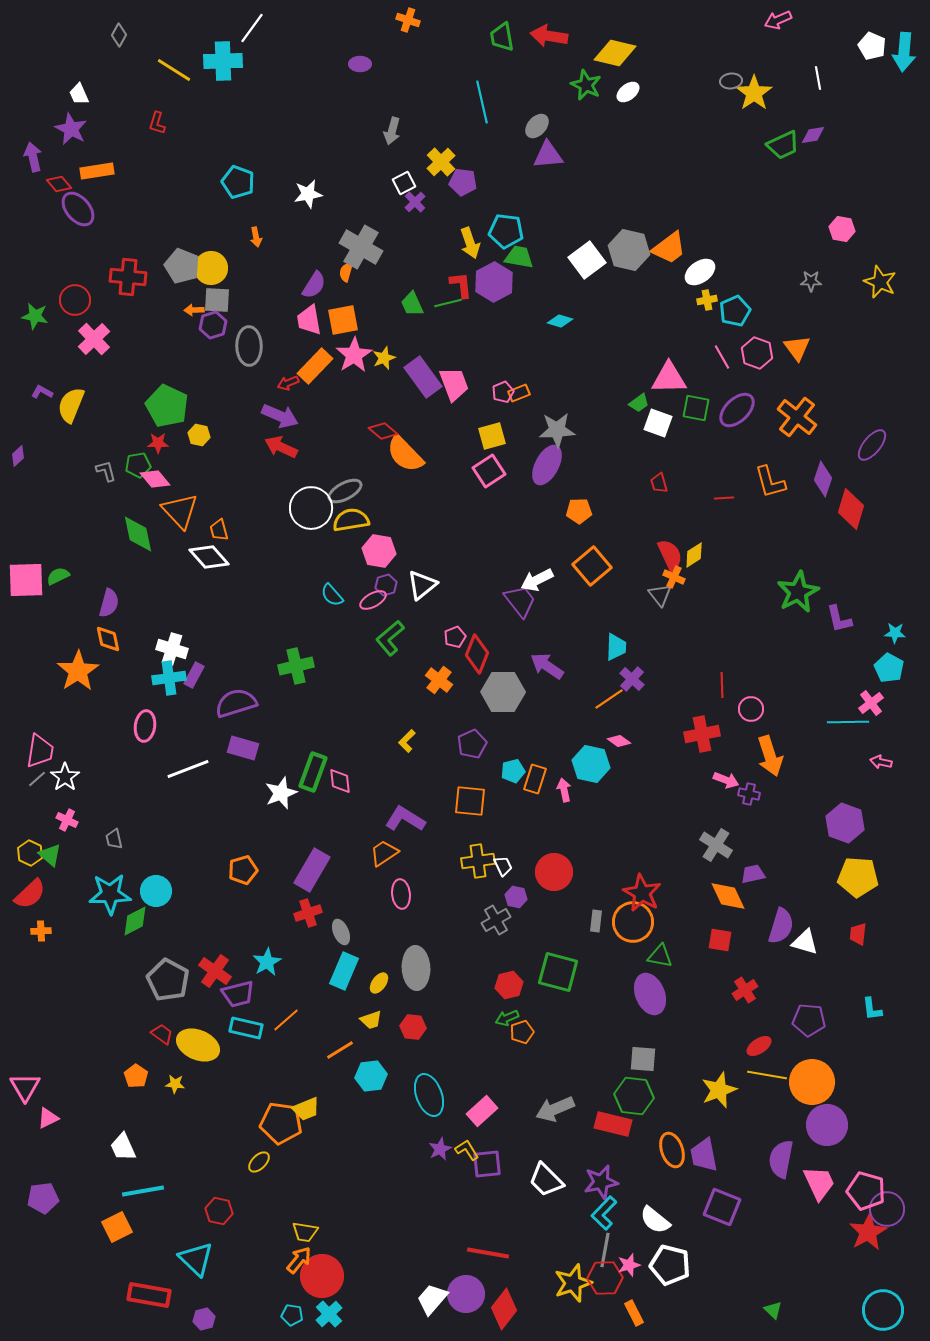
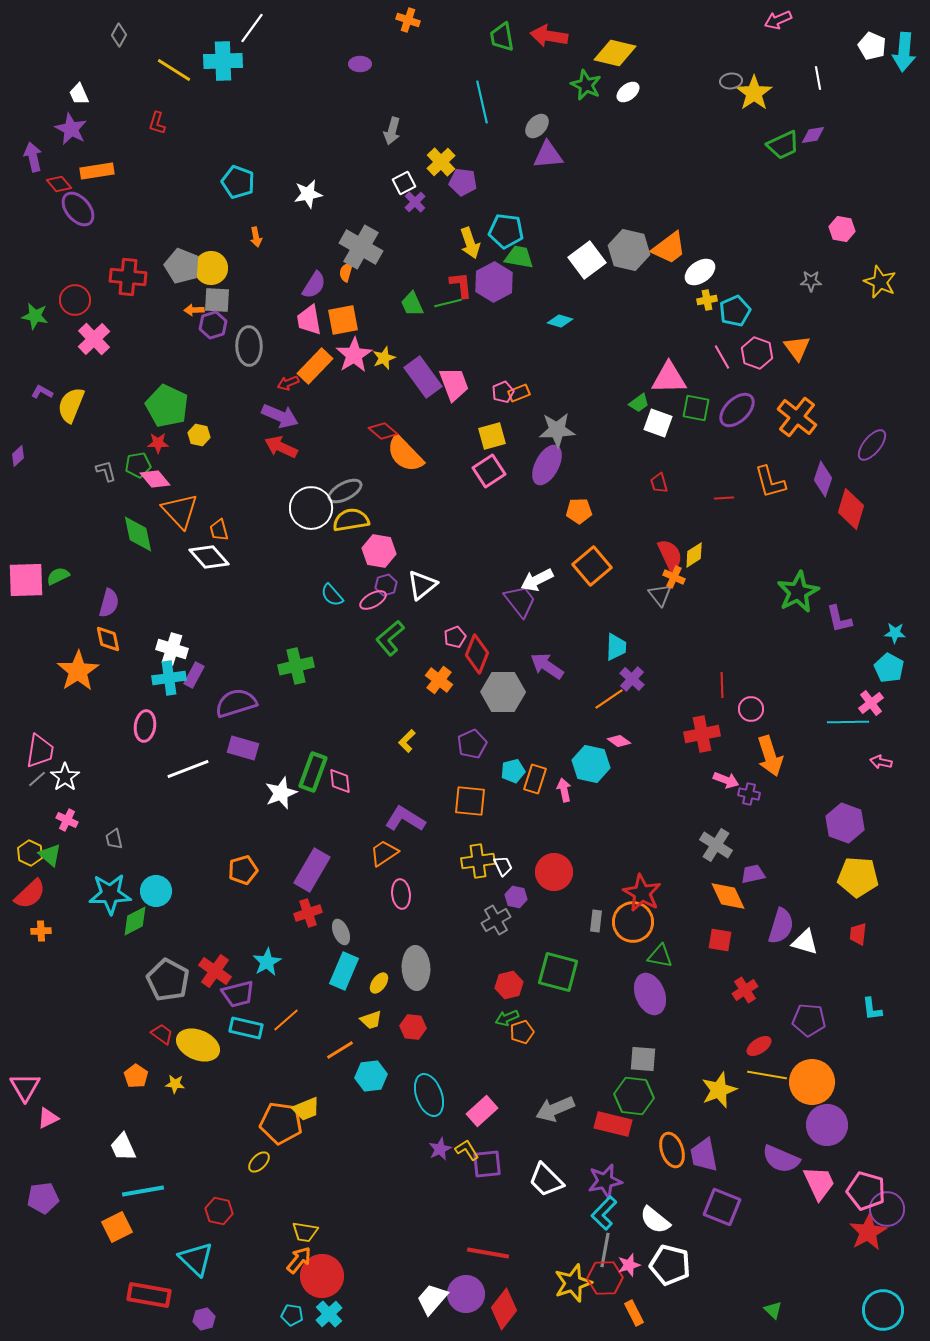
purple semicircle at (781, 1159): rotated 78 degrees counterclockwise
purple star at (601, 1182): moved 4 px right, 1 px up
